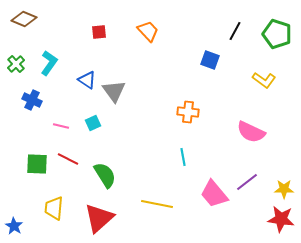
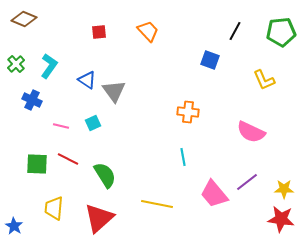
green pentagon: moved 4 px right, 2 px up; rotated 24 degrees counterclockwise
cyan L-shape: moved 3 px down
yellow L-shape: rotated 30 degrees clockwise
